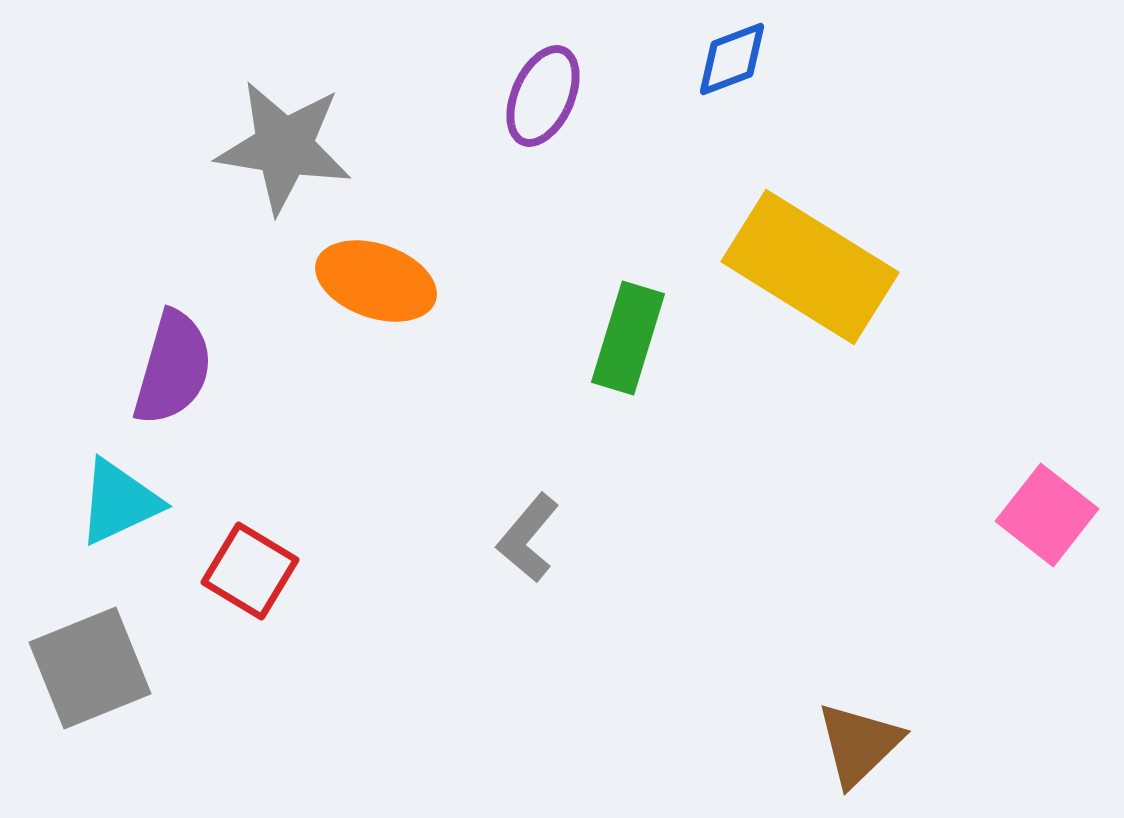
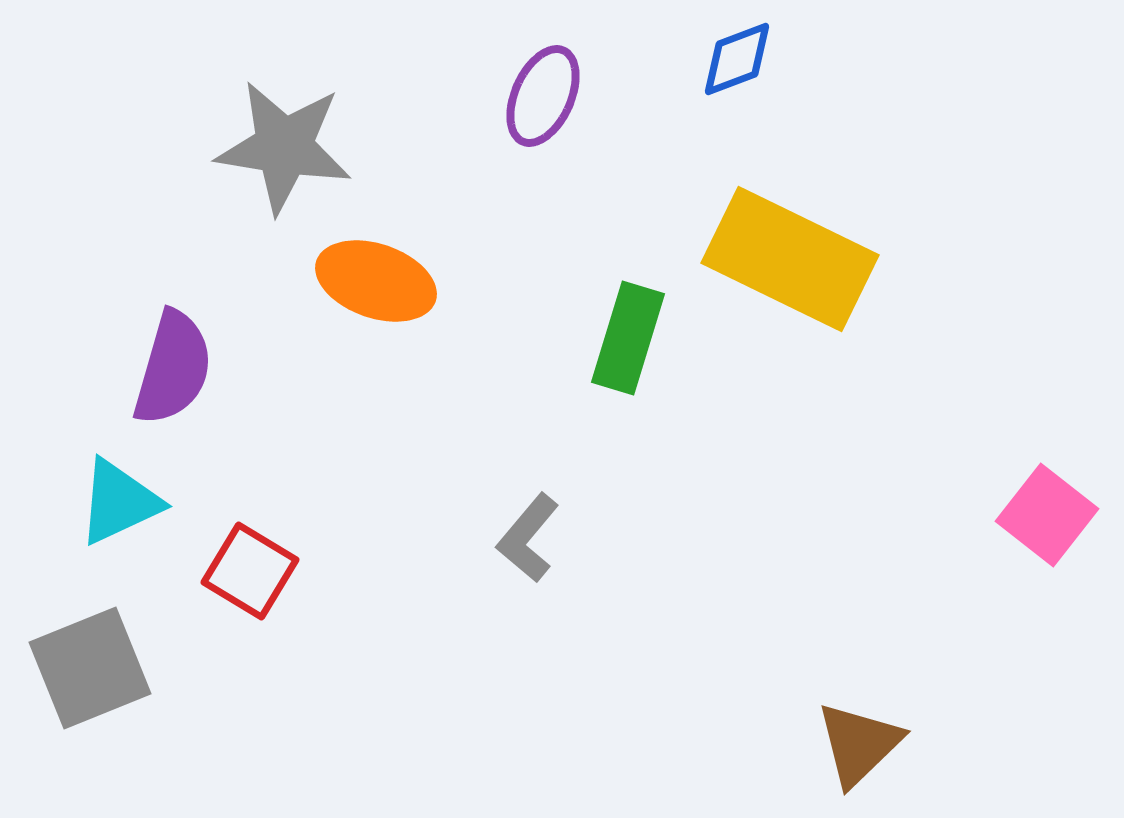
blue diamond: moved 5 px right
yellow rectangle: moved 20 px left, 8 px up; rotated 6 degrees counterclockwise
